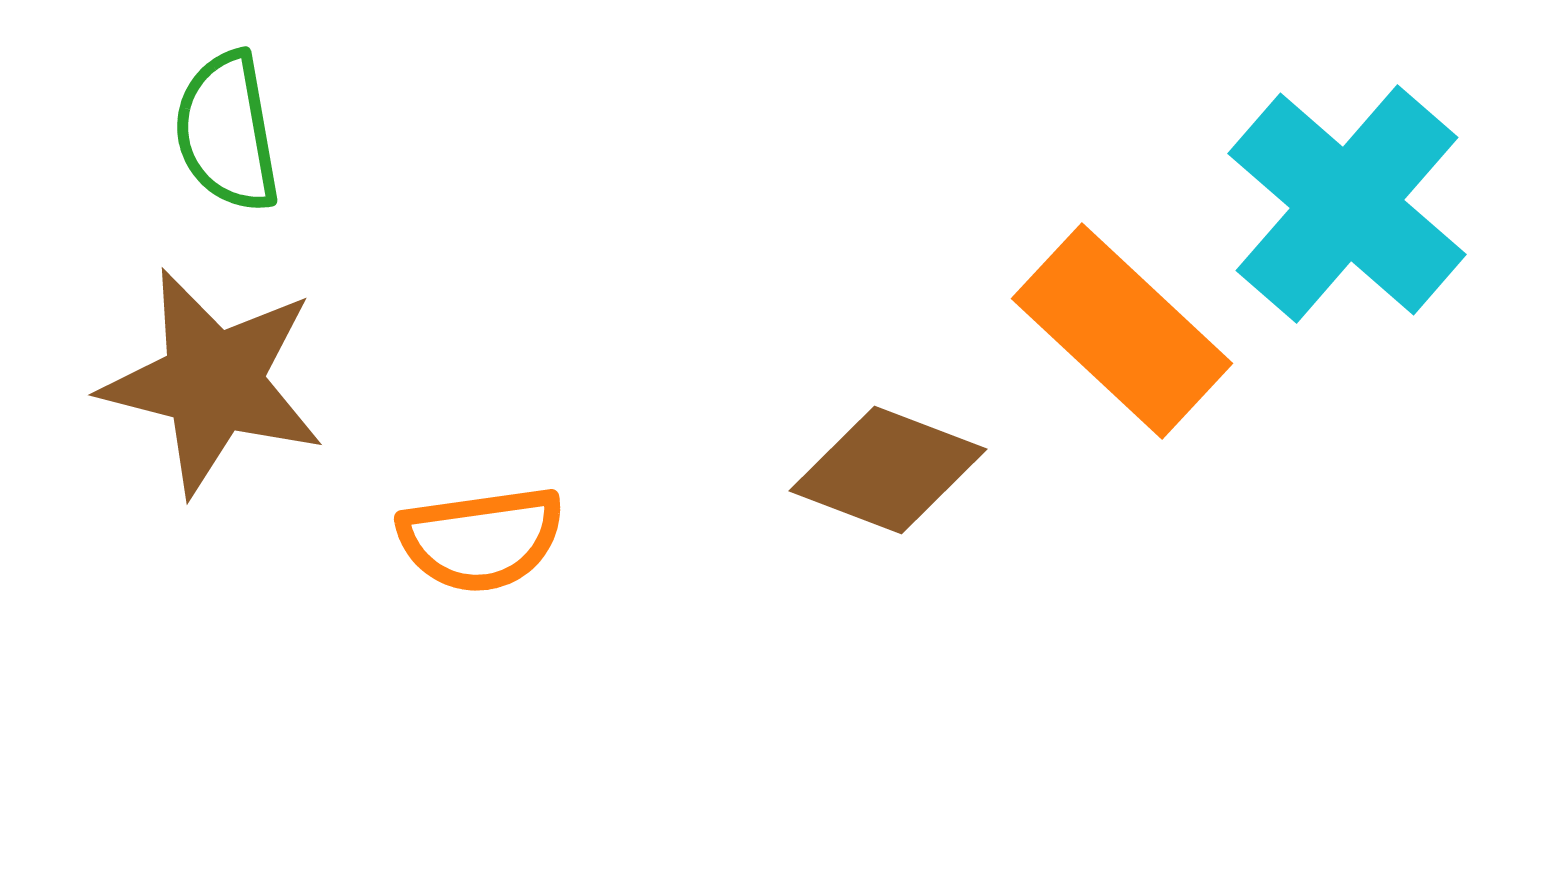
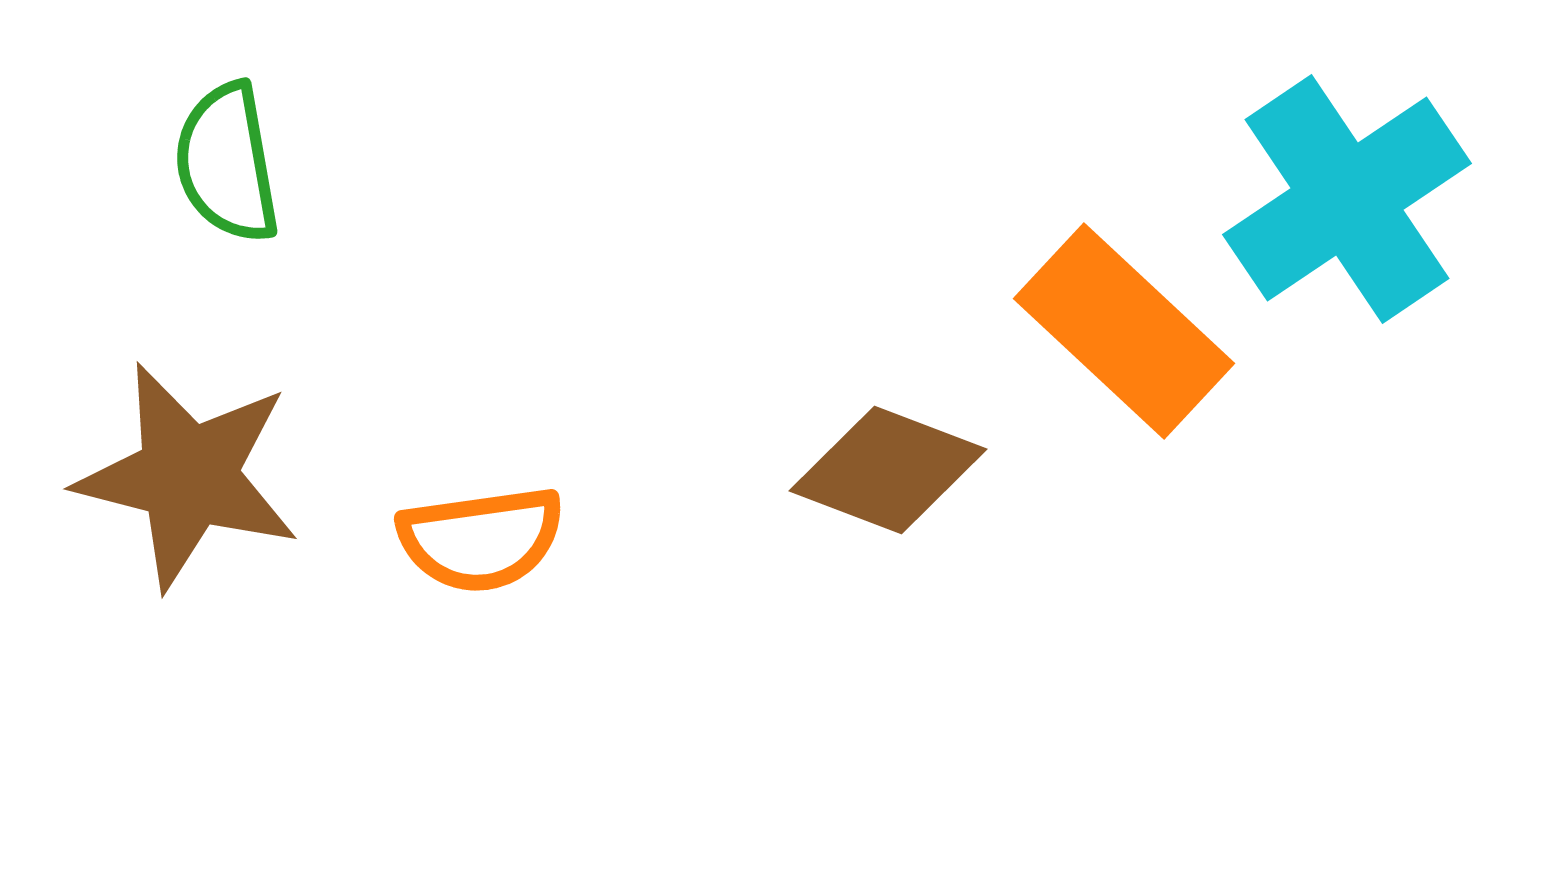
green semicircle: moved 31 px down
cyan cross: moved 5 px up; rotated 15 degrees clockwise
orange rectangle: moved 2 px right
brown star: moved 25 px left, 94 px down
